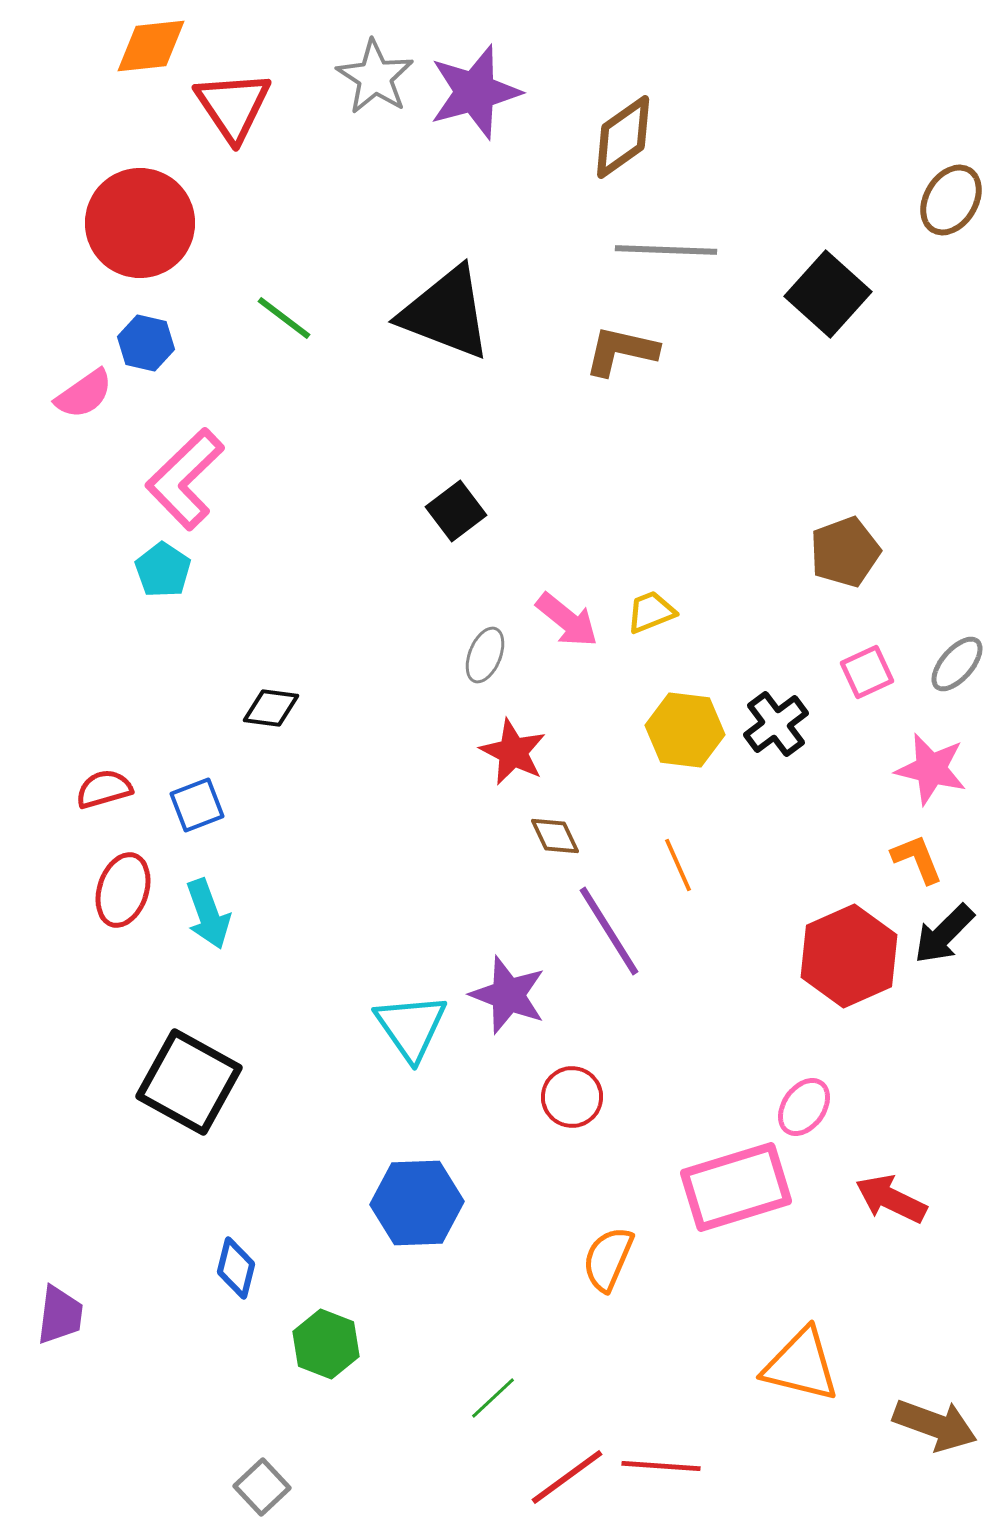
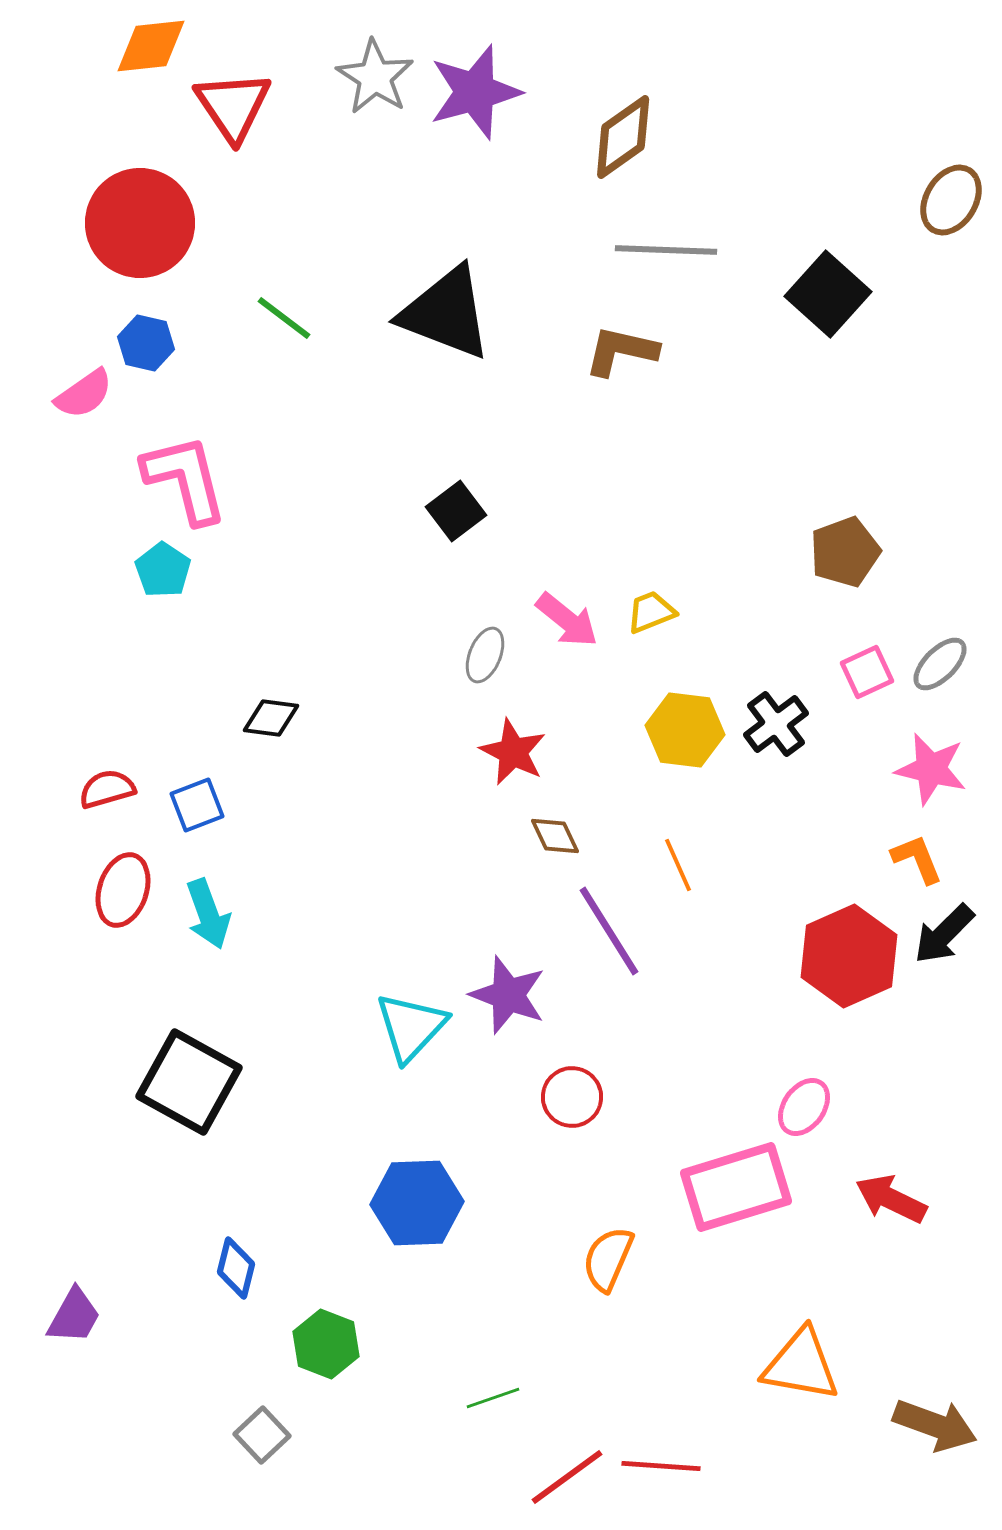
pink L-shape at (185, 479): rotated 120 degrees clockwise
gray ellipse at (957, 664): moved 17 px left; rotated 4 degrees clockwise
black diamond at (271, 708): moved 10 px down
red semicircle at (104, 789): moved 3 px right
cyan triangle at (411, 1027): rotated 18 degrees clockwise
purple trapezoid at (60, 1315): moved 14 px right, 1 px down; rotated 22 degrees clockwise
orange triangle at (801, 1365): rotated 4 degrees counterclockwise
green line at (493, 1398): rotated 24 degrees clockwise
gray square at (262, 1487): moved 52 px up
